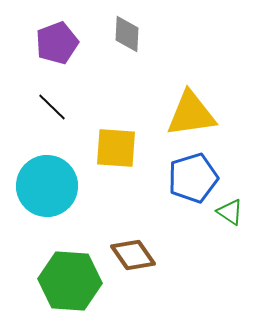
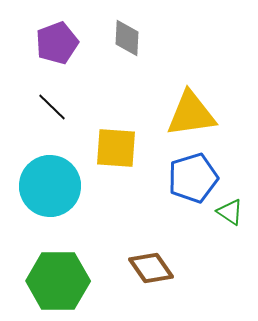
gray diamond: moved 4 px down
cyan circle: moved 3 px right
brown diamond: moved 18 px right, 13 px down
green hexagon: moved 12 px left; rotated 4 degrees counterclockwise
